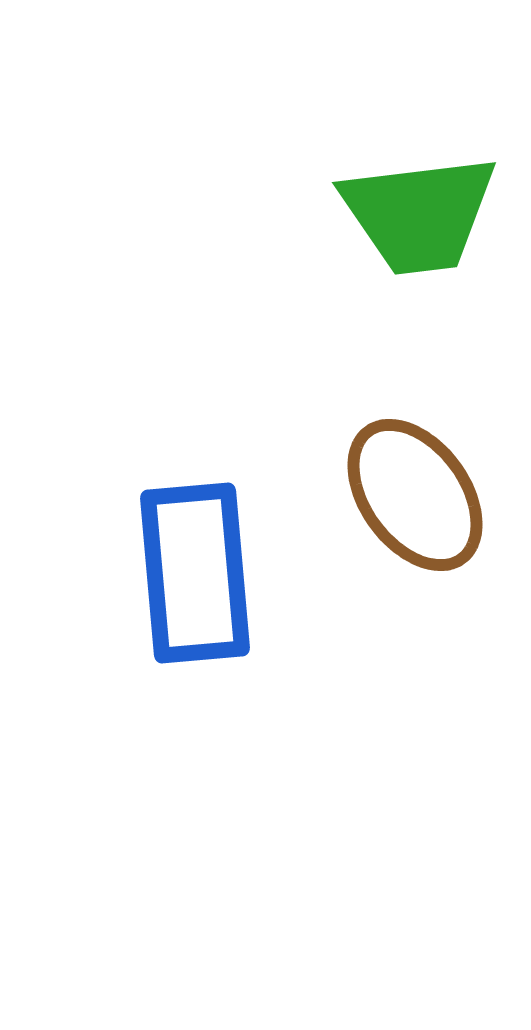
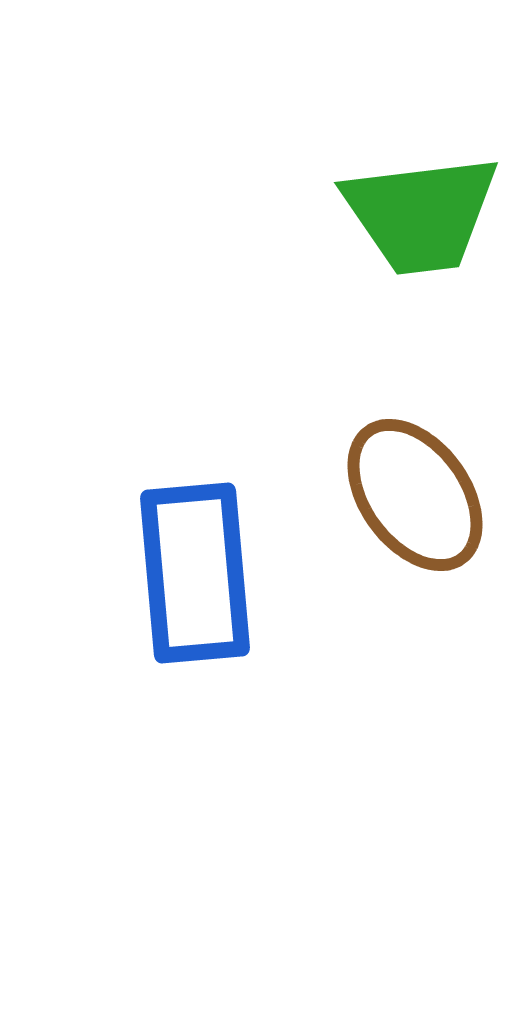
green trapezoid: moved 2 px right
